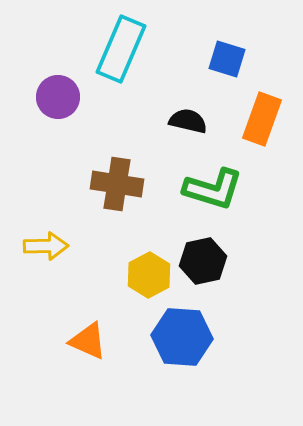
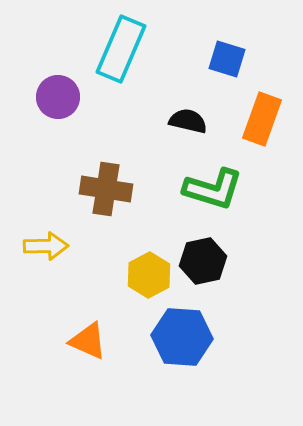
brown cross: moved 11 px left, 5 px down
